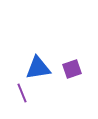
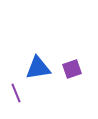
purple line: moved 6 px left
